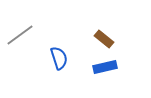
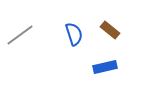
brown rectangle: moved 6 px right, 9 px up
blue semicircle: moved 15 px right, 24 px up
